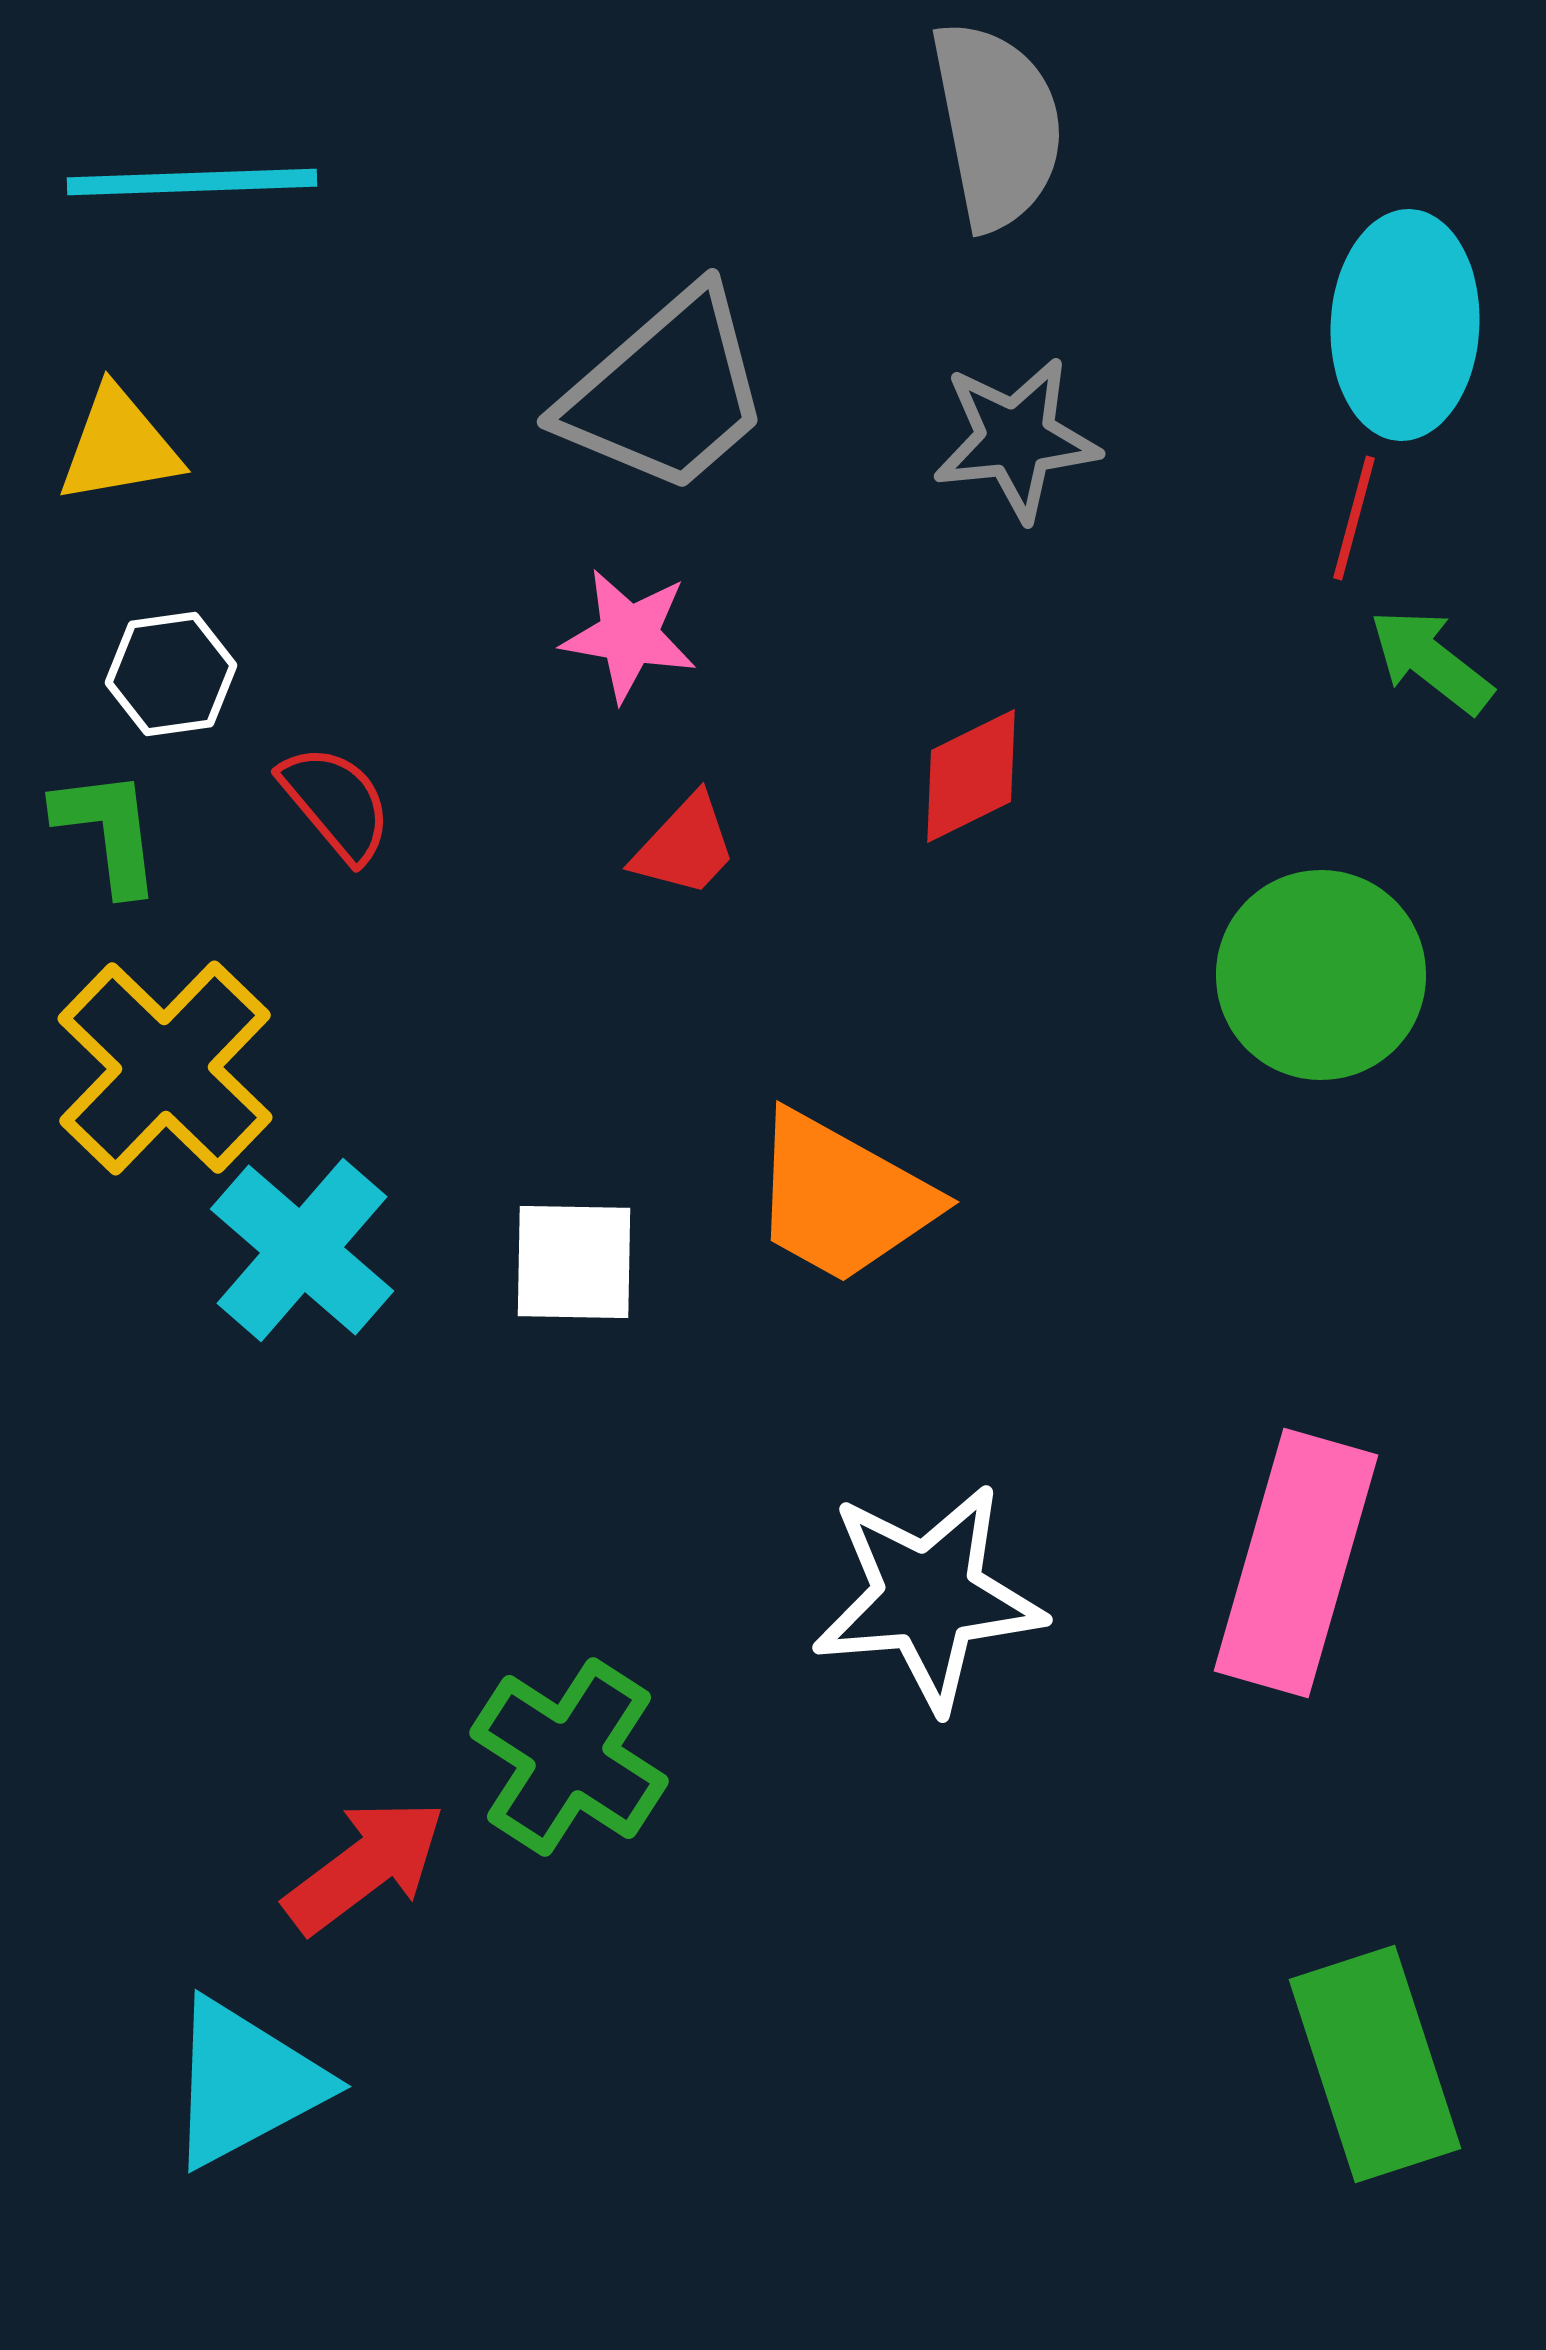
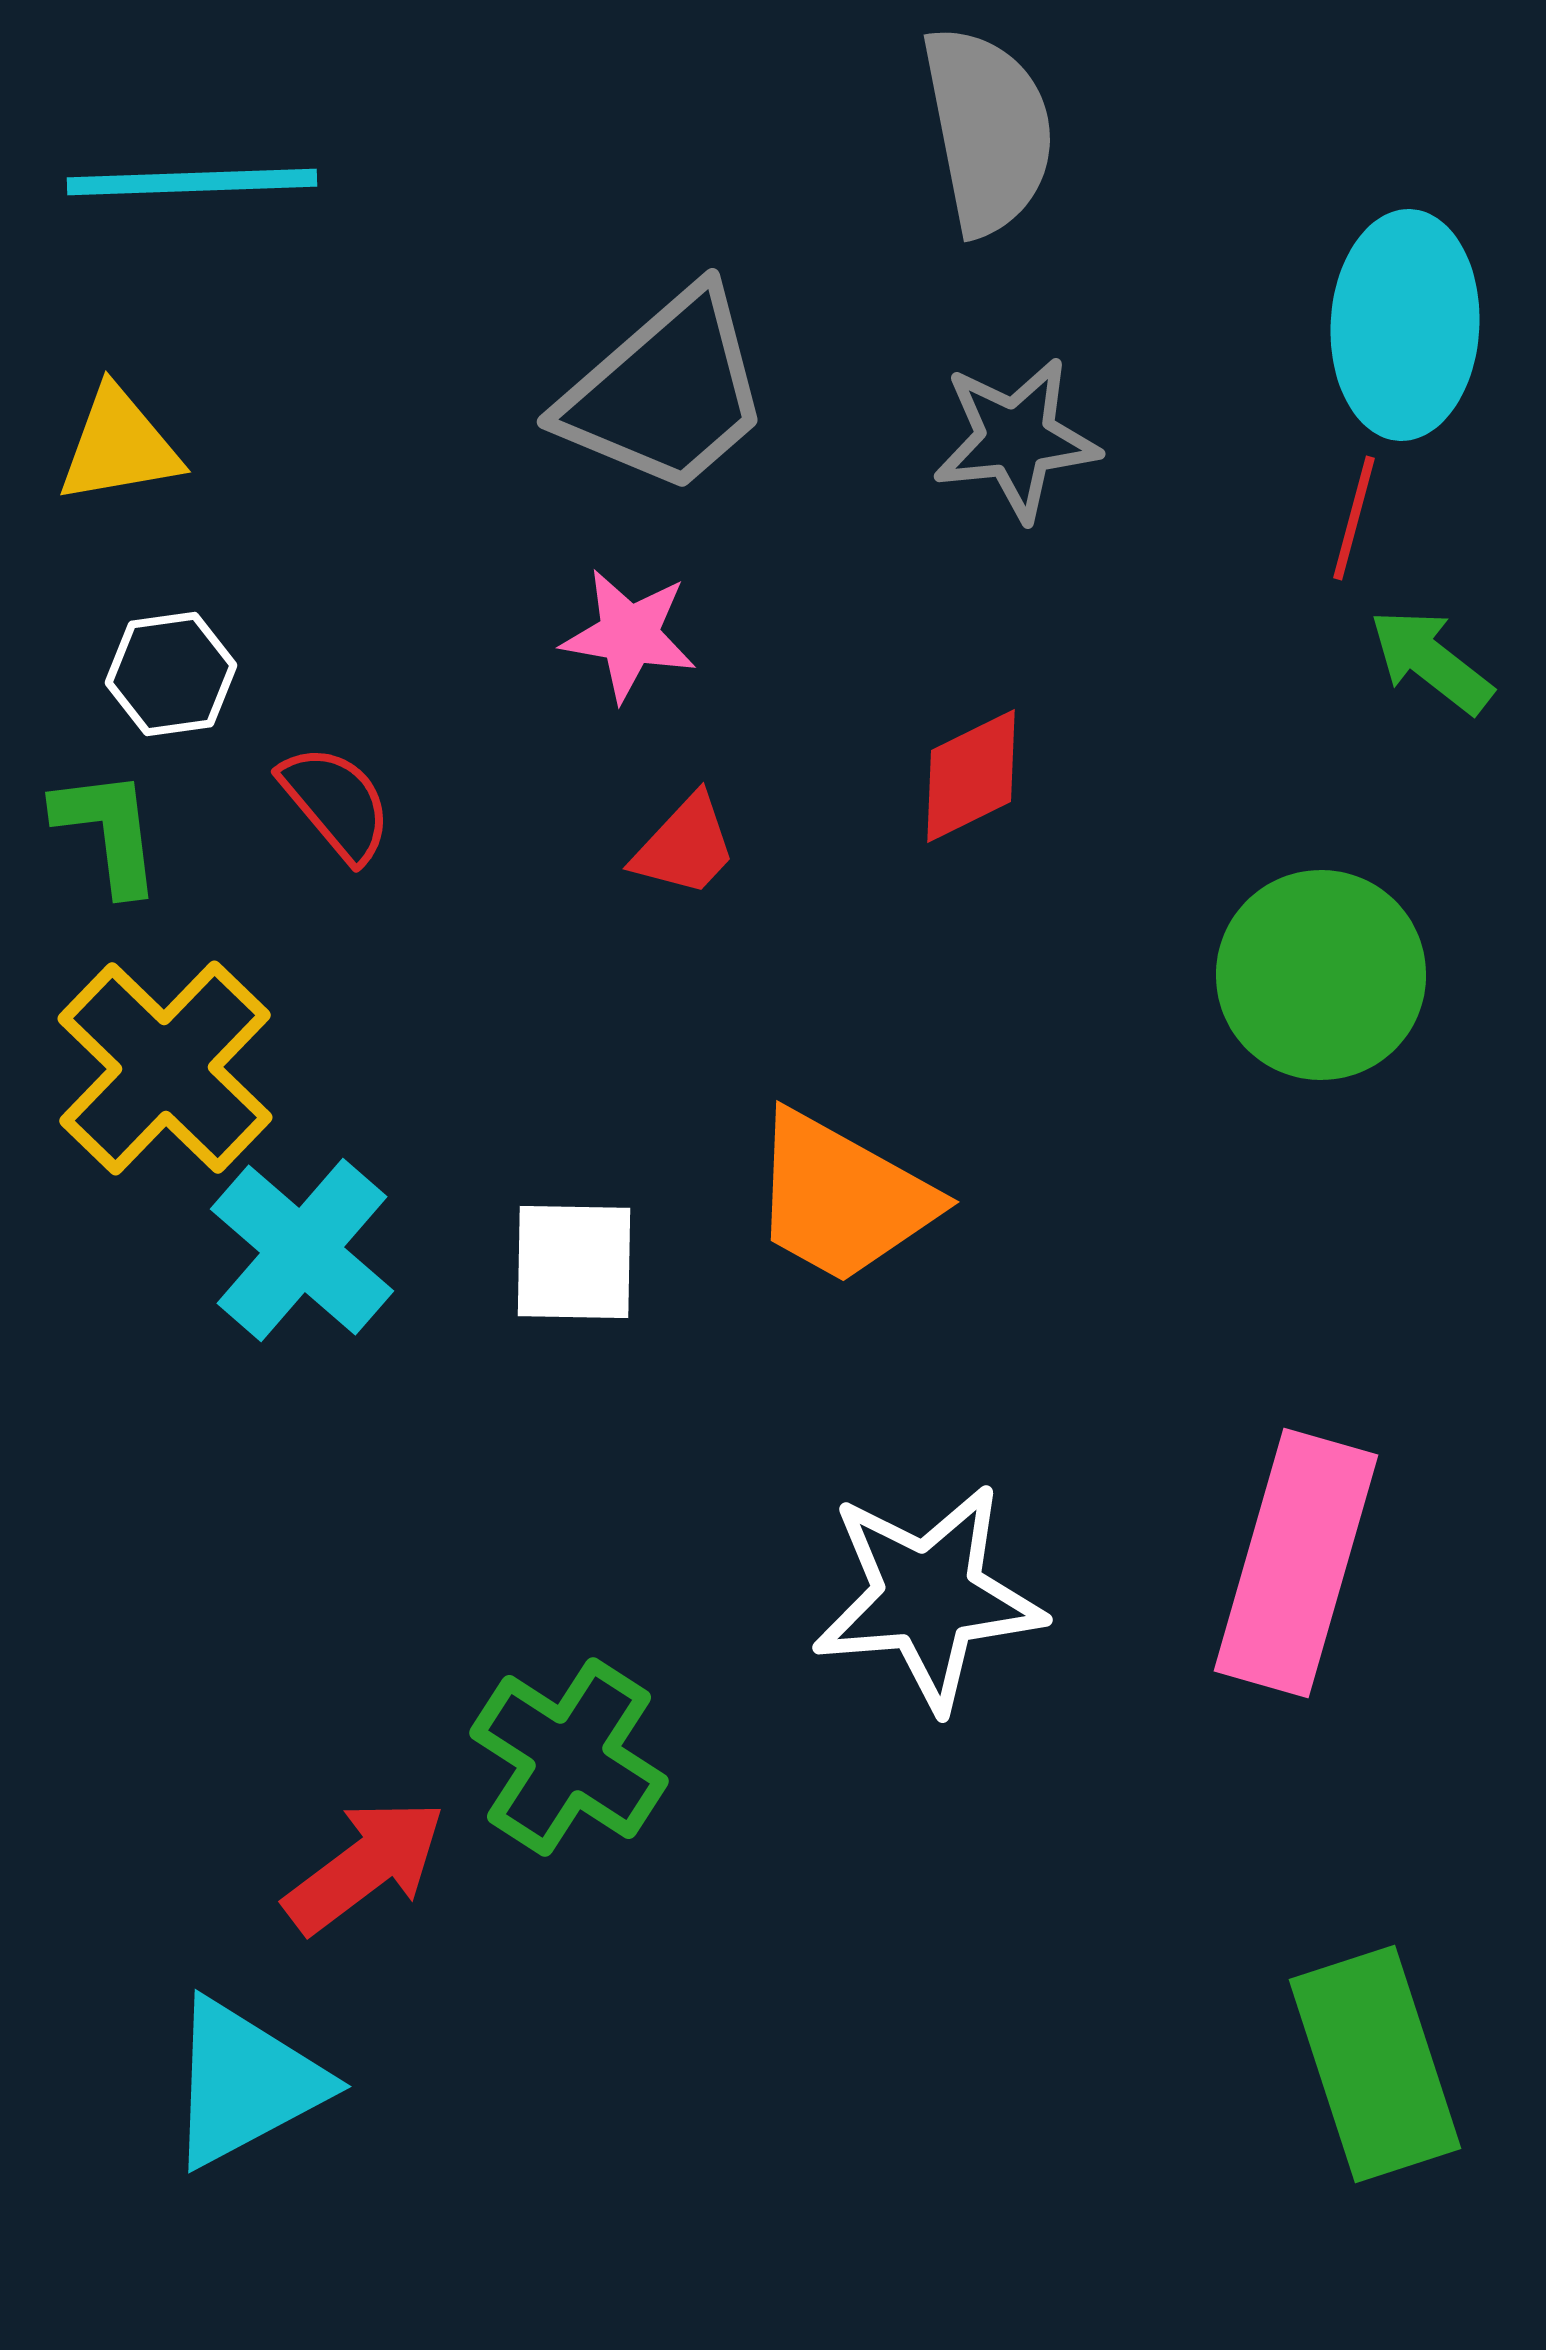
gray semicircle: moved 9 px left, 5 px down
